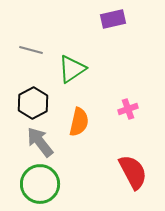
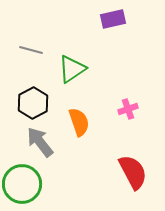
orange semicircle: rotated 32 degrees counterclockwise
green circle: moved 18 px left
